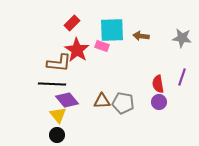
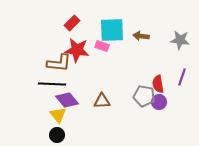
gray star: moved 2 px left, 2 px down
red star: rotated 25 degrees counterclockwise
gray pentagon: moved 21 px right, 7 px up
